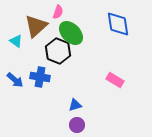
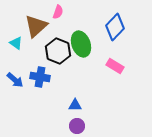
blue diamond: moved 3 px left, 3 px down; rotated 52 degrees clockwise
green ellipse: moved 10 px right, 11 px down; rotated 25 degrees clockwise
cyan triangle: moved 2 px down
pink rectangle: moved 14 px up
blue triangle: rotated 16 degrees clockwise
purple circle: moved 1 px down
